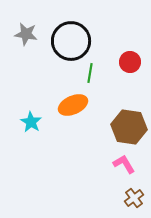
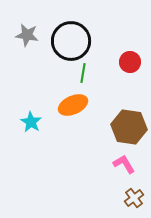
gray star: moved 1 px right, 1 px down
green line: moved 7 px left
